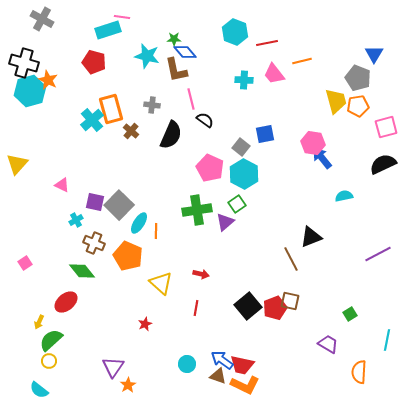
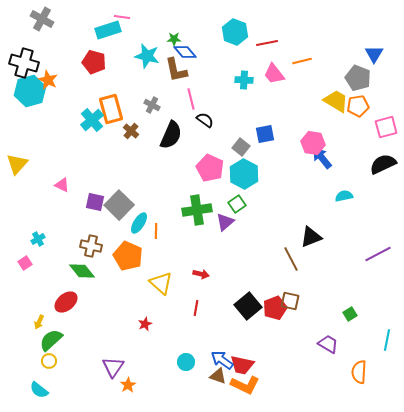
yellow trapezoid at (336, 101): rotated 44 degrees counterclockwise
gray cross at (152, 105): rotated 21 degrees clockwise
cyan cross at (76, 220): moved 38 px left, 19 px down
brown cross at (94, 243): moved 3 px left, 3 px down; rotated 10 degrees counterclockwise
cyan circle at (187, 364): moved 1 px left, 2 px up
